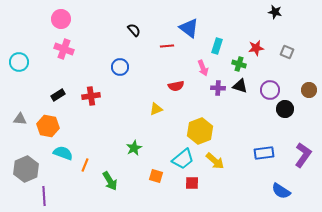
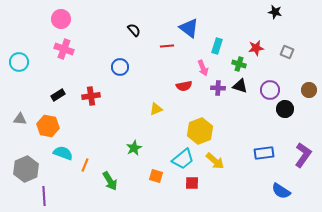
red semicircle: moved 8 px right
